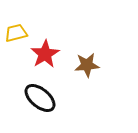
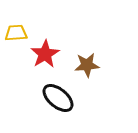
yellow trapezoid: rotated 10 degrees clockwise
black ellipse: moved 18 px right
